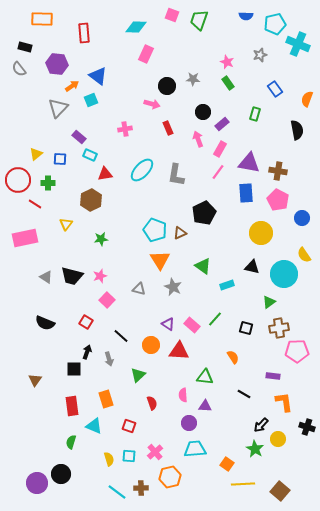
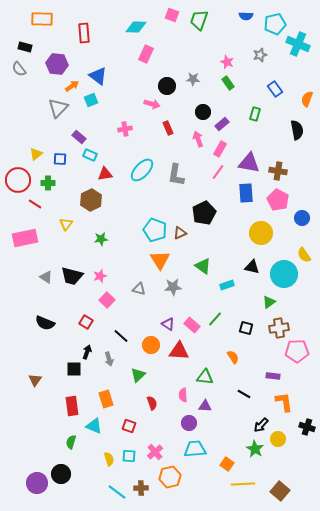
gray star at (173, 287): rotated 30 degrees counterclockwise
